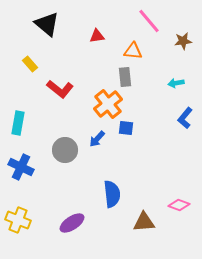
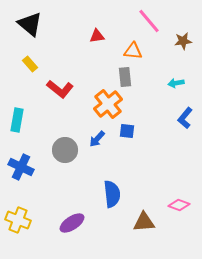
black triangle: moved 17 px left
cyan rectangle: moved 1 px left, 3 px up
blue square: moved 1 px right, 3 px down
